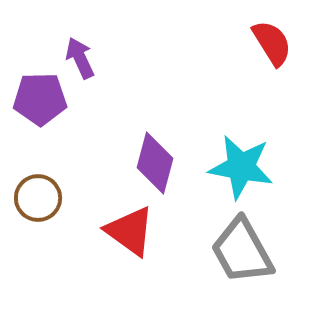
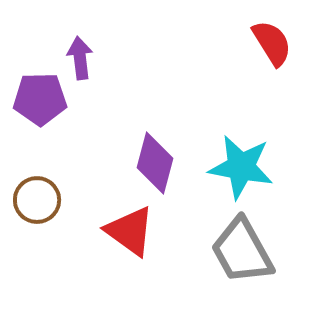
purple arrow: rotated 18 degrees clockwise
brown circle: moved 1 px left, 2 px down
